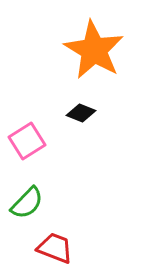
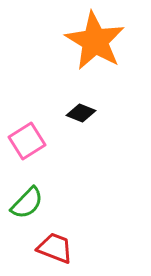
orange star: moved 1 px right, 9 px up
